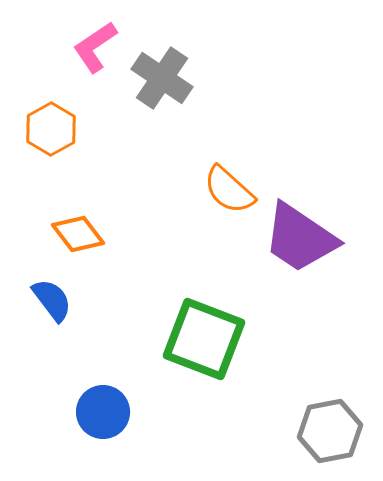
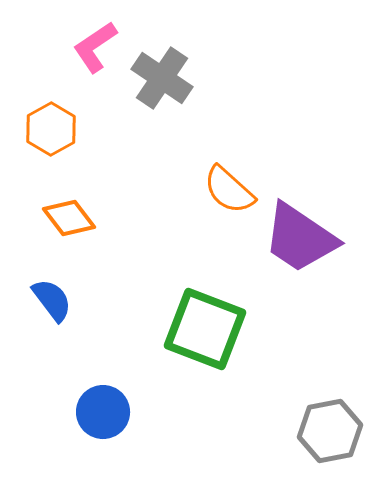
orange diamond: moved 9 px left, 16 px up
green square: moved 1 px right, 10 px up
